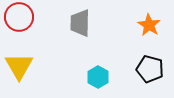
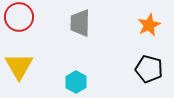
orange star: rotated 15 degrees clockwise
black pentagon: moved 1 px left
cyan hexagon: moved 22 px left, 5 px down
